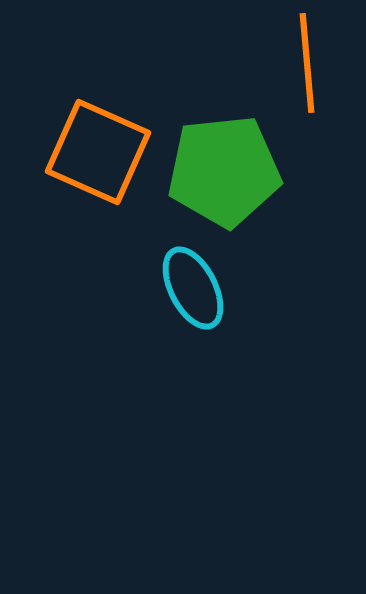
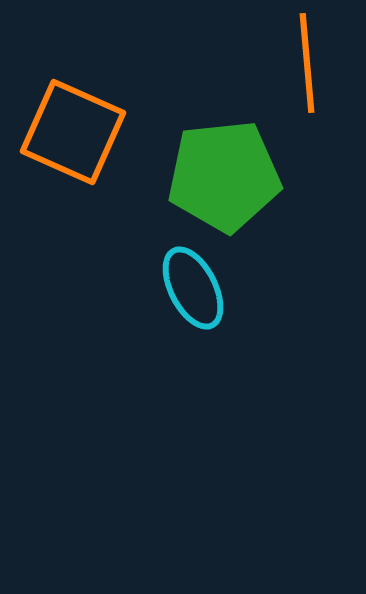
orange square: moved 25 px left, 20 px up
green pentagon: moved 5 px down
